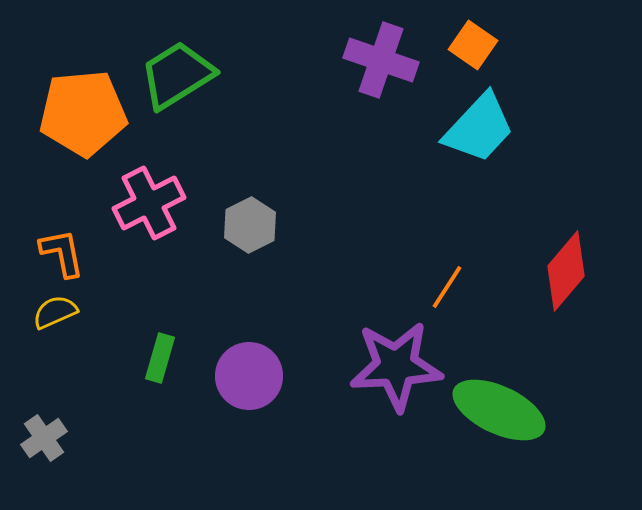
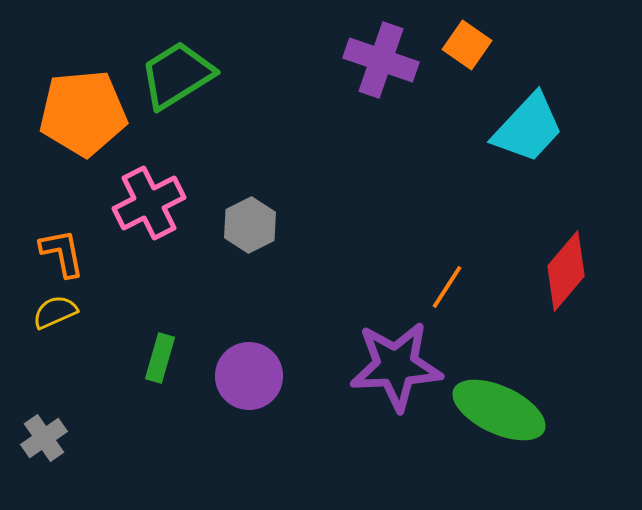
orange square: moved 6 px left
cyan trapezoid: moved 49 px right
